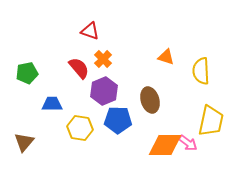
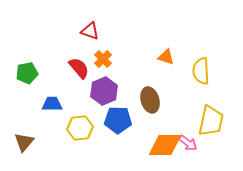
yellow hexagon: rotated 15 degrees counterclockwise
